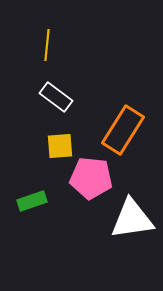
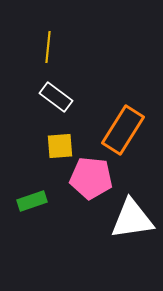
yellow line: moved 1 px right, 2 px down
